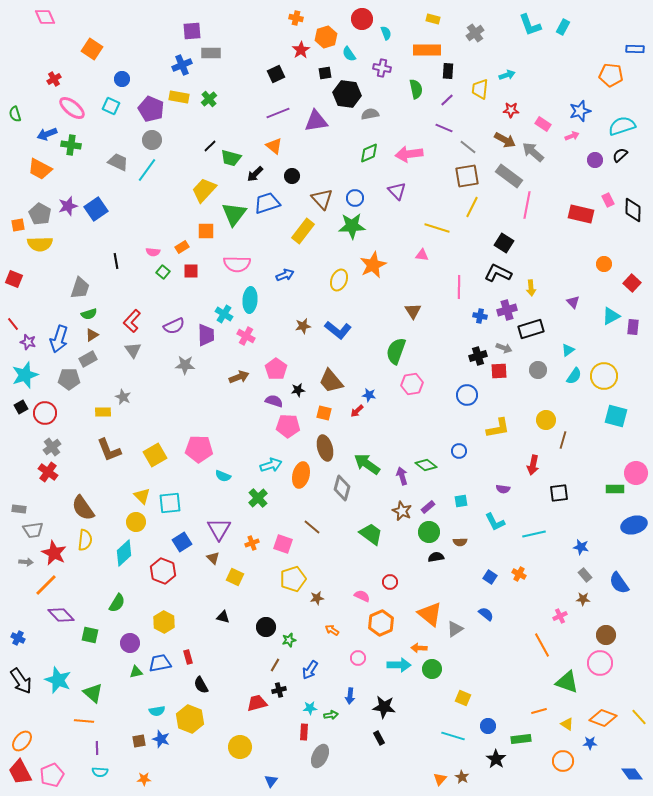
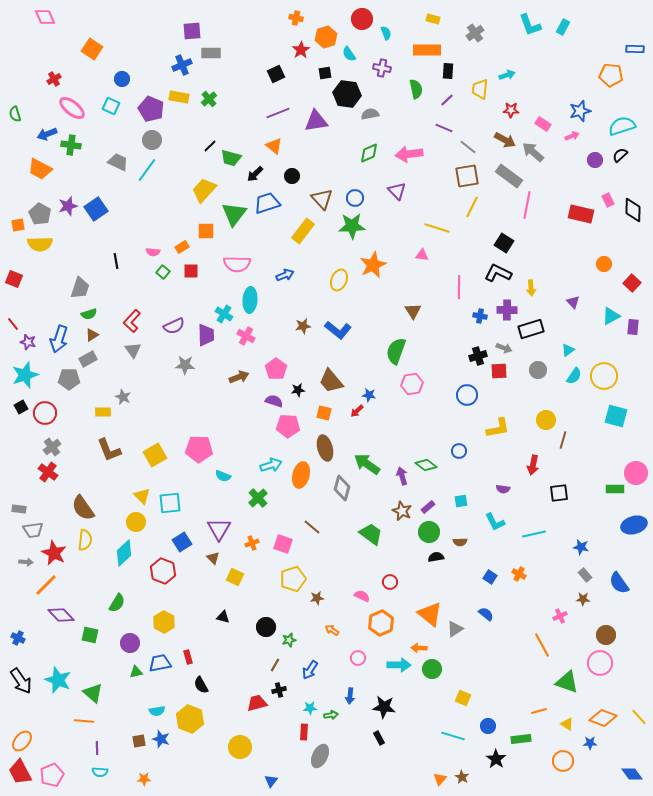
purple cross at (507, 310): rotated 18 degrees clockwise
